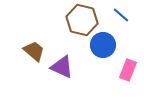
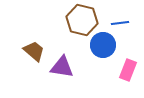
blue line: moved 1 px left, 8 px down; rotated 48 degrees counterclockwise
purple triangle: rotated 15 degrees counterclockwise
